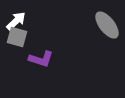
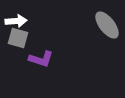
white arrow: rotated 40 degrees clockwise
gray square: moved 1 px right, 1 px down
